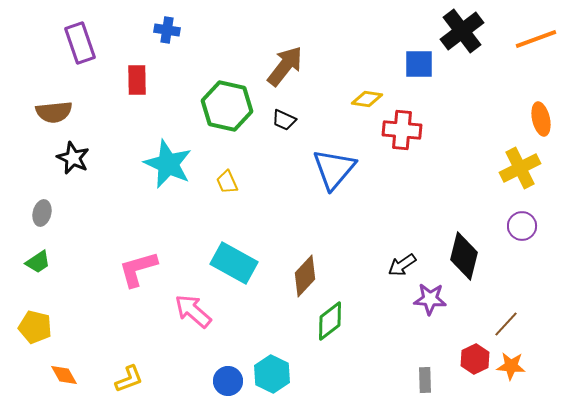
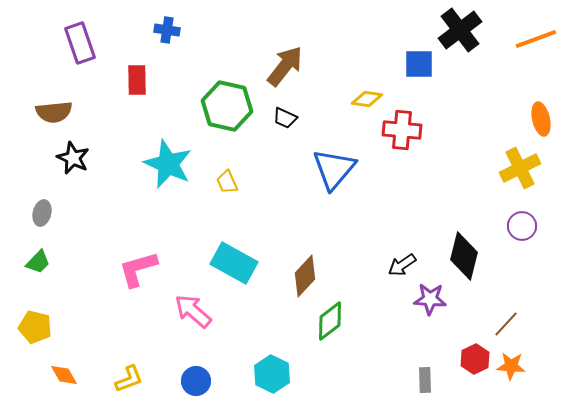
black cross: moved 2 px left, 1 px up
black trapezoid: moved 1 px right, 2 px up
green trapezoid: rotated 12 degrees counterclockwise
blue circle: moved 32 px left
